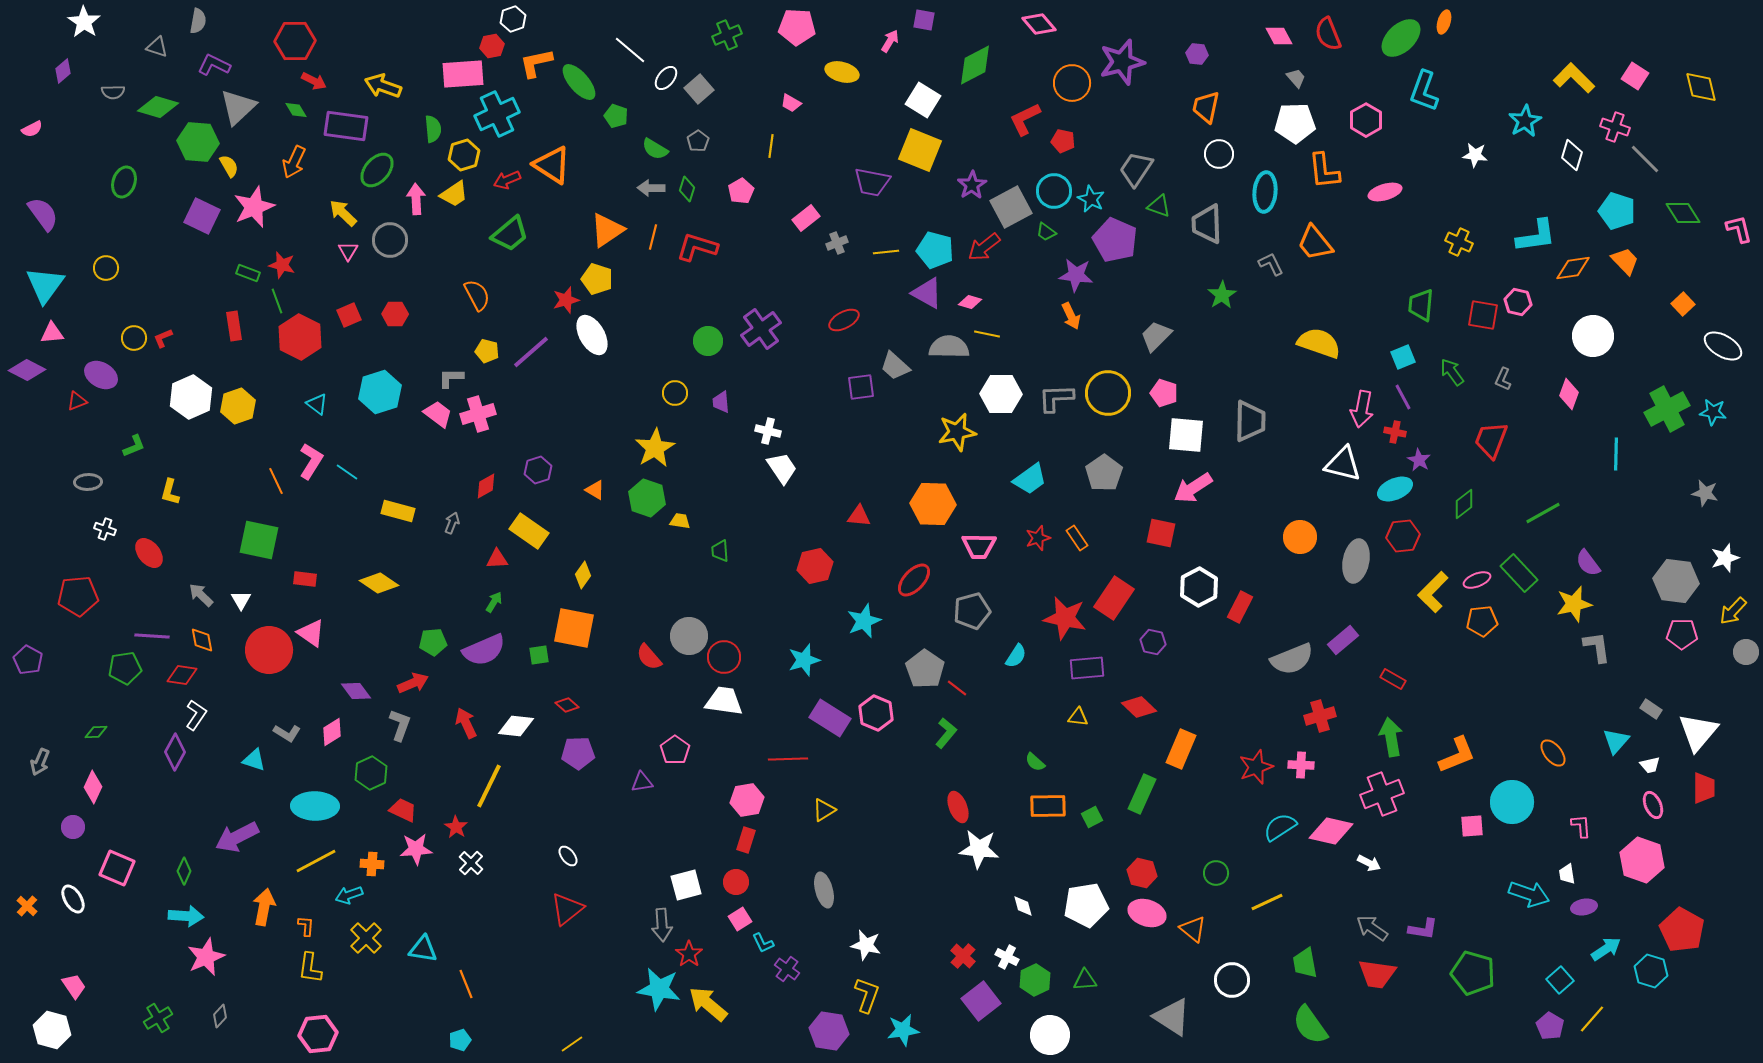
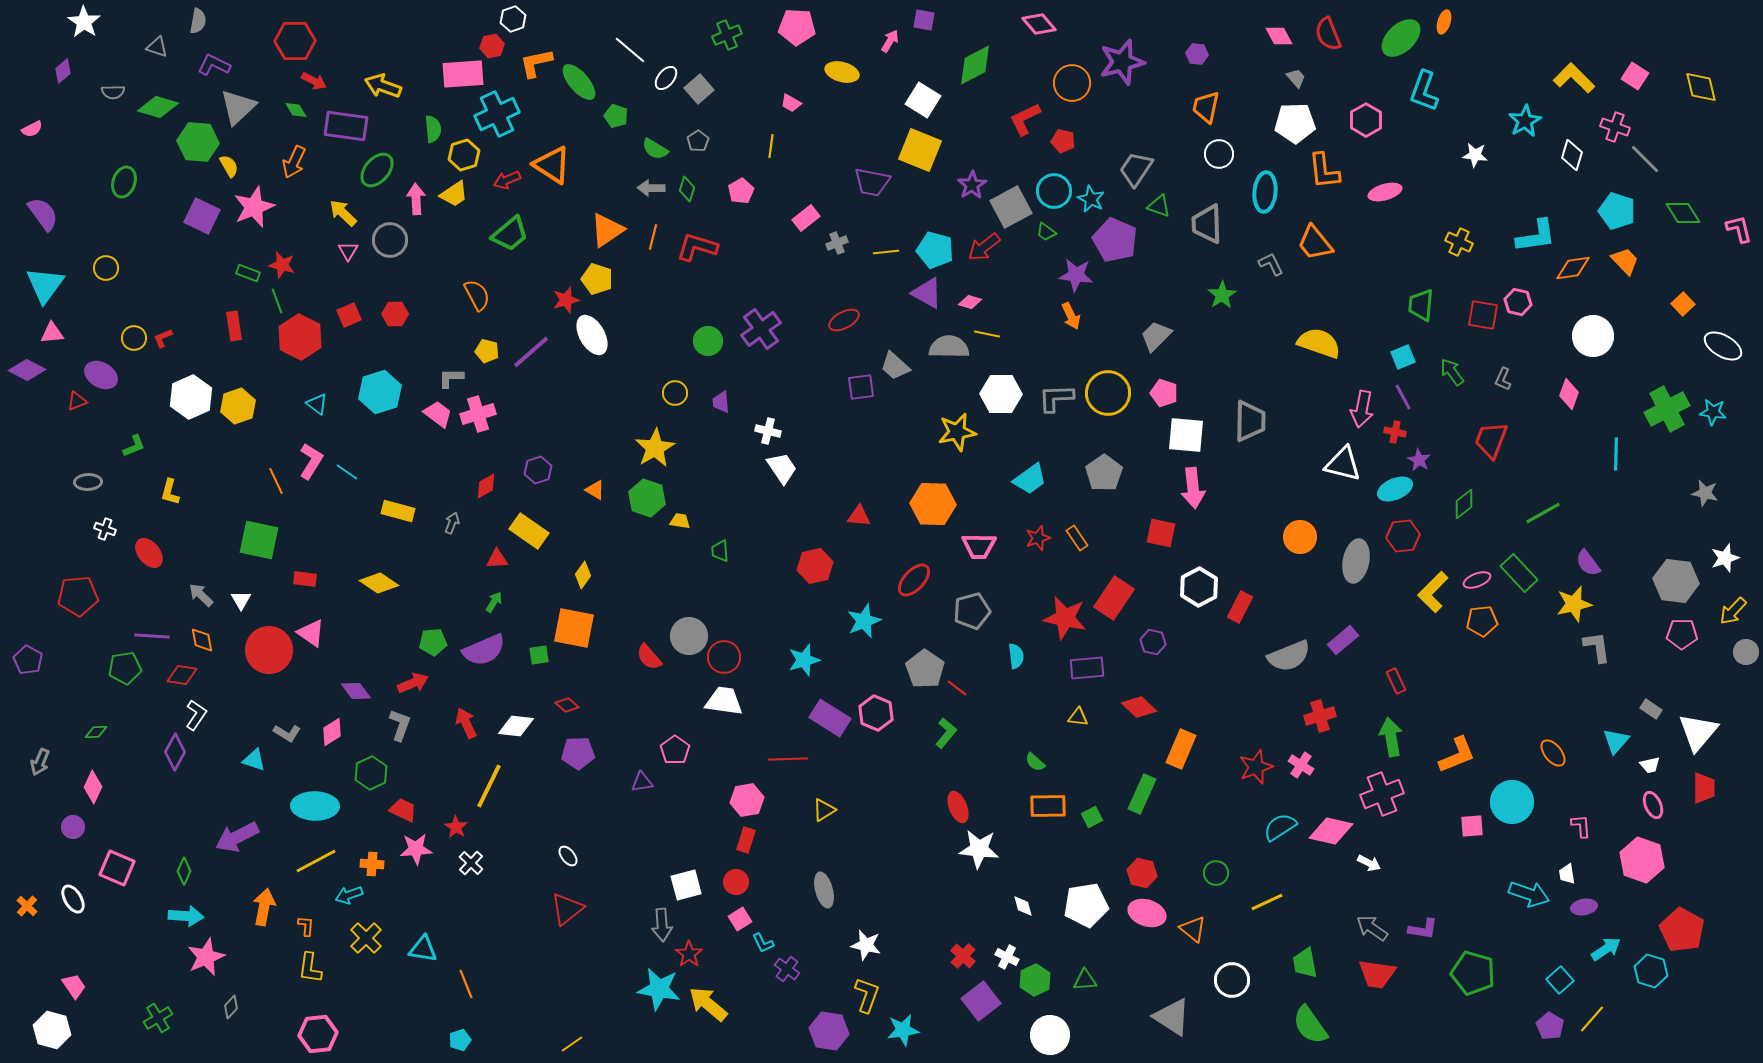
pink arrow at (1193, 488): rotated 63 degrees counterclockwise
cyan semicircle at (1016, 656): rotated 40 degrees counterclockwise
gray semicircle at (1292, 659): moved 3 px left, 3 px up
red rectangle at (1393, 679): moved 3 px right, 2 px down; rotated 35 degrees clockwise
pink cross at (1301, 765): rotated 30 degrees clockwise
gray diamond at (220, 1016): moved 11 px right, 9 px up
